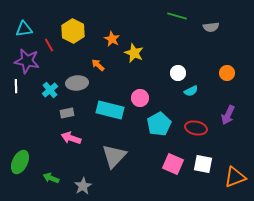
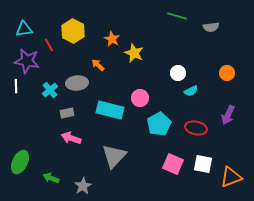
orange triangle: moved 4 px left
